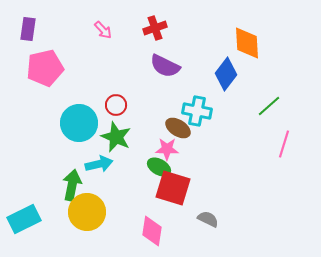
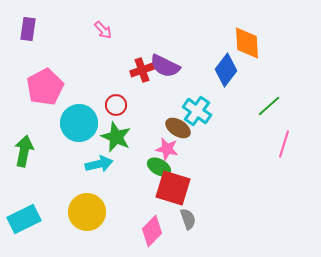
red cross: moved 13 px left, 42 px down
pink pentagon: moved 19 px down; rotated 15 degrees counterclockwise
blue diamond: moved 4 px up
cyan cross: rotated 24 degrees clockwise
pink star: rotated 10 degrees clockwise
green arrow: moved 48 px left, 34 px up
gray semicircle: moved 20 px left; rotated 45 degrees clockwise
pink diamond: rotated 36 degrees clockwise
